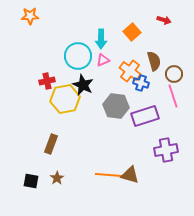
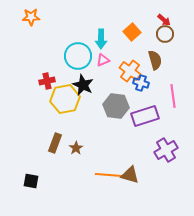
orange star: moved 1 px right, 1 px down
red arrow: rotated 24 degrees clockwise
brown semicircle: moved 1 px right, 1 px up
brown circle: moved 9 px left, 40 px up
pink line: rotated 10 degrees clockwise
brown rectangle: moved 4 px right, 1 px up
purple cross: rotated 20 degrees counterclockwise
brown star: moved 19 px right, 30 px up
